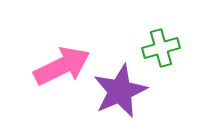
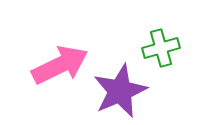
pink arrow: moved 2 px left, 1 px up
